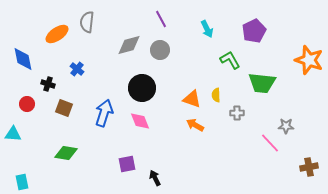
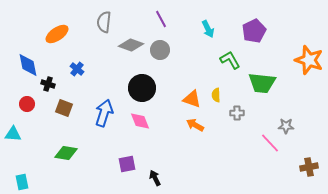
gray semicircle: moved 17 px right
cyan arrow: moved 1 px right
gray diamond: moved 2 px right; rotated 35 degrees clockwise
blue diamond: moved 5 px right, 6 px down
